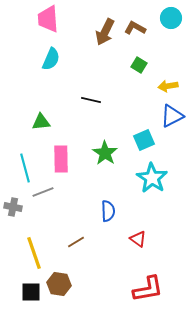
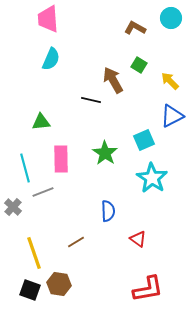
brown arrow: moved 8 px right, 48 px down; rotated 124 degrees clockwise
yellow arrow: moved 2 px right, 5 px up; rotated 54 degrees clockwise
gray cross: rotated 30 degrees clockwise
black square: moved 1 px left, 2 px up; rotated 20 degrees clockwise
